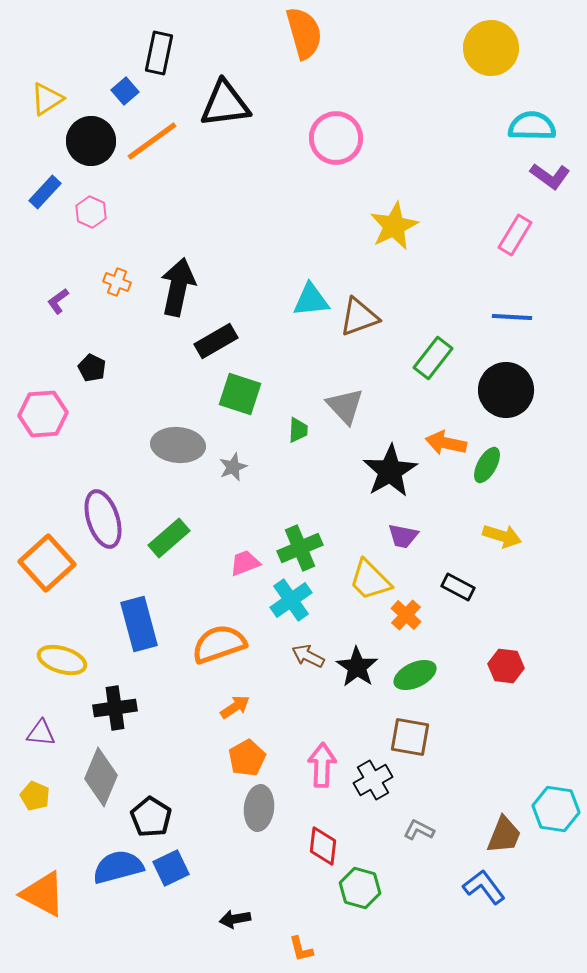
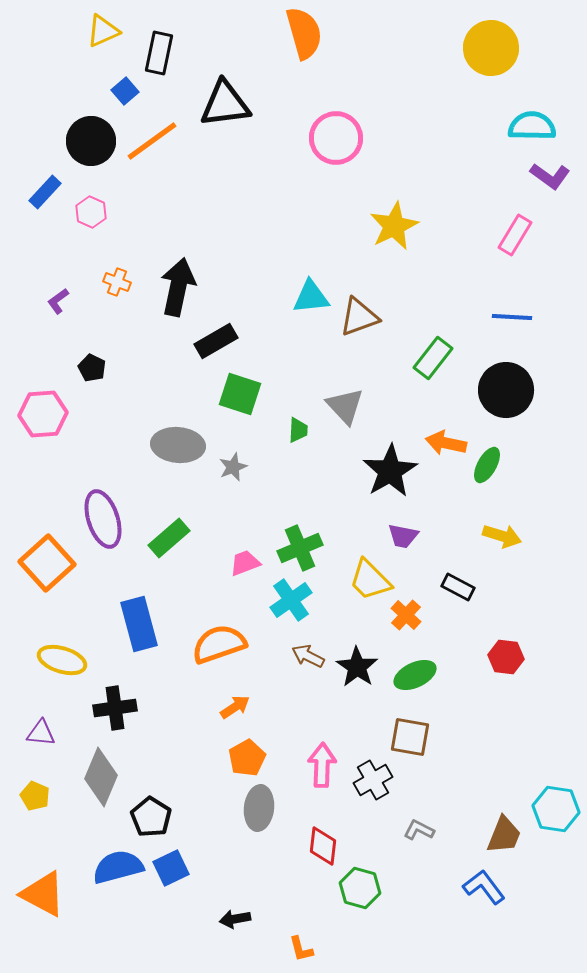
yellow triangle at (47, 99): moved 56 px right, 68 px up; rotated 9 degrees clockwise
cyan triangle at (311, 300): moved 3 px up
red hexagon at (506, 666): moved 9 px up
